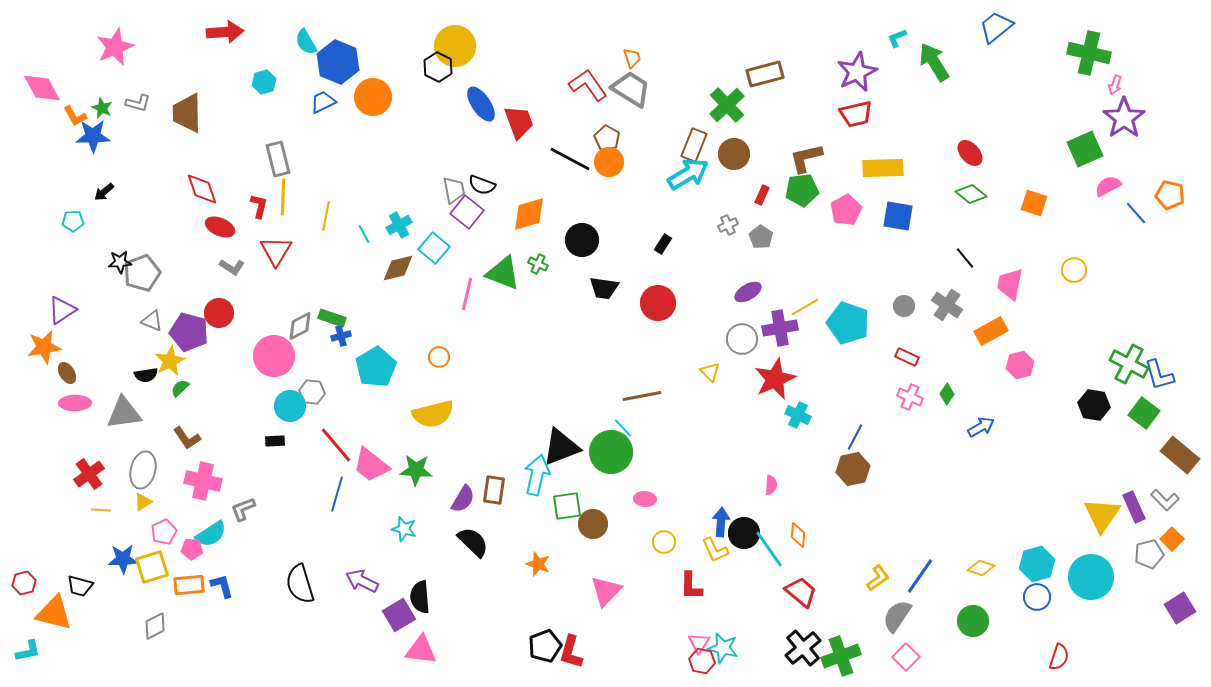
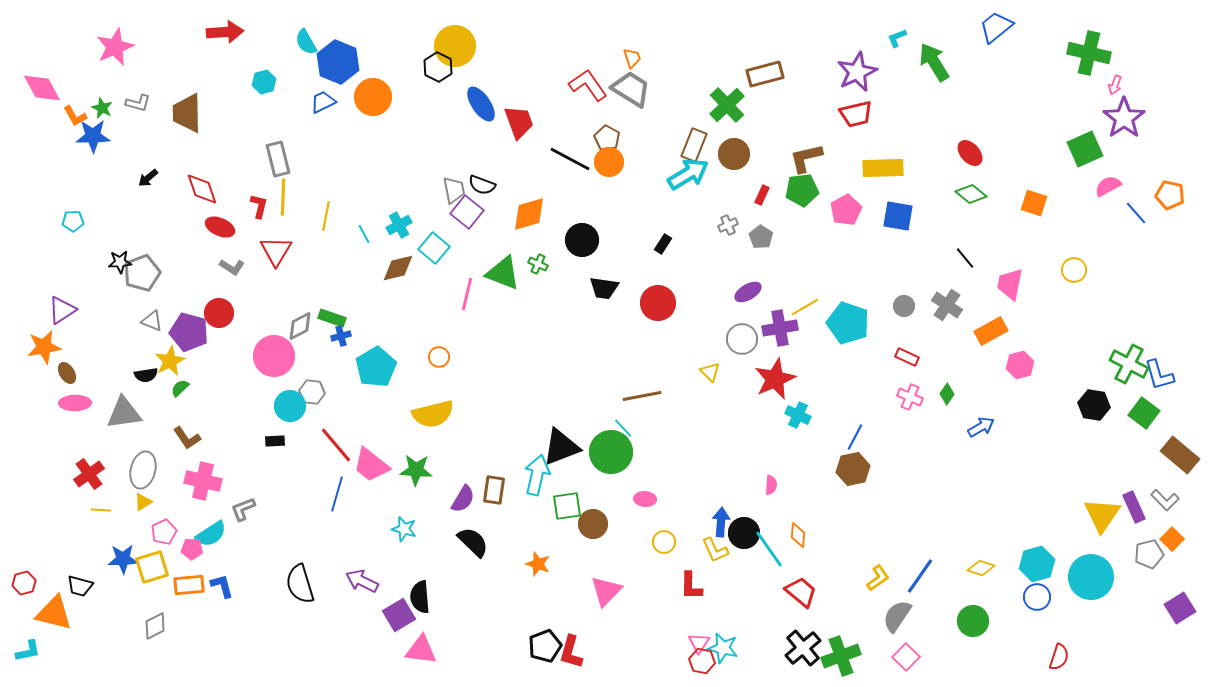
black arrow at (104, 192): moved 44 px right, 14 px up
